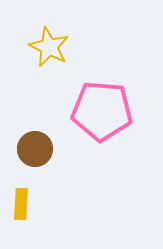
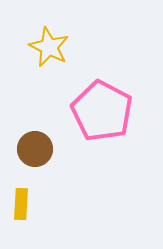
pink pentagon: rotated 24 degrees clockwise
